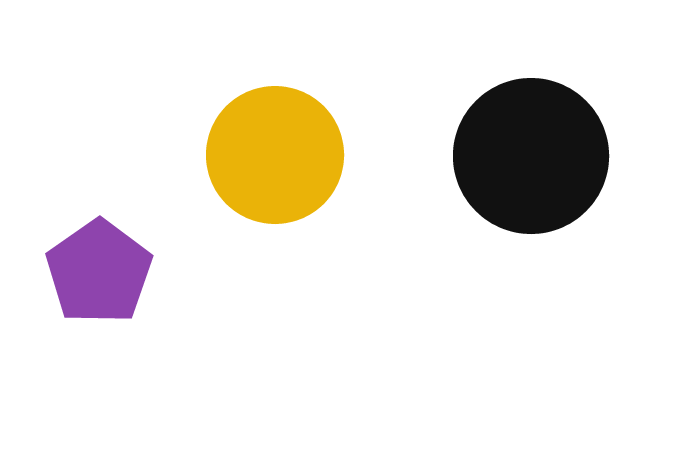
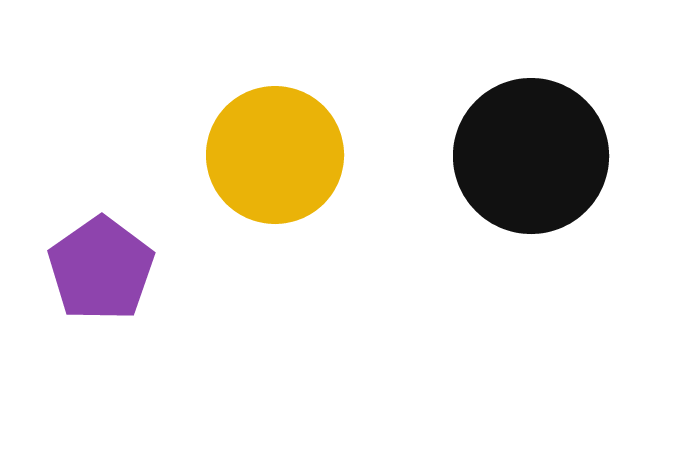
purple pentagon: moved 2 px right, 3 px up
